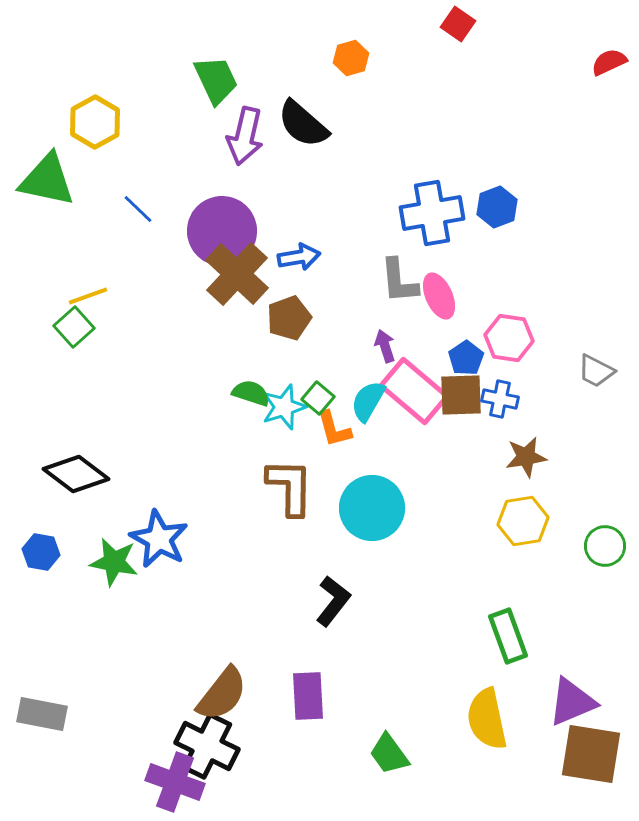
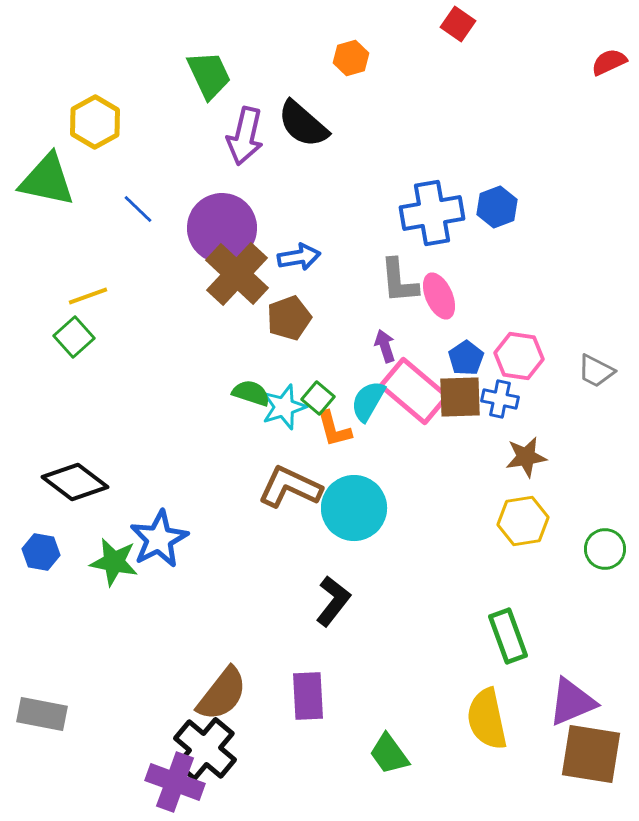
green trapezoid at (216, 80): moved 7 px left, 5 px up
purple circle at (222, 231): moved 3 px up
green square at (74, 327): moved 10 px down
pink hexagon at (509, 338): moved 10 px right, 18 px down
brown square at (461, 395): moved 1 px left, 2 px down
black diamond at (76, 474): moved 1 px left, 8 px down
brown L-shape at (290, 487): rotated 66 degrees counterclockwise
cyan circle at (372, 508): moved 18 px left
blue star at (159, 539): rotated 16 degrees clockwise
green circle at (605, 546): moved 3 px down
black cross at (207, 746): moved 2 px left, 3 px down; rotated 14 degrees clockwise
